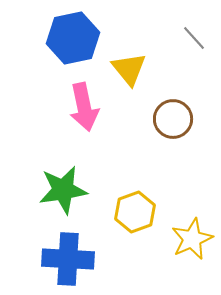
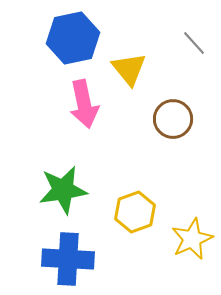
gray line: moved 5 px down
pink arrow: moved 3 px up
